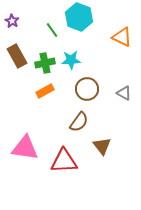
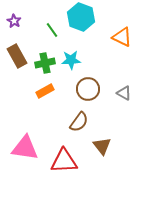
cyan hexagon: moved 2 px right
purple star: moved 2 px right
brown circle: moved 1 px right
